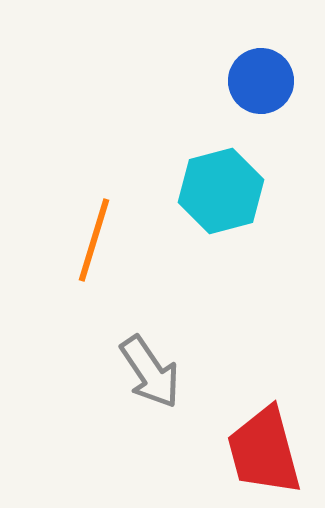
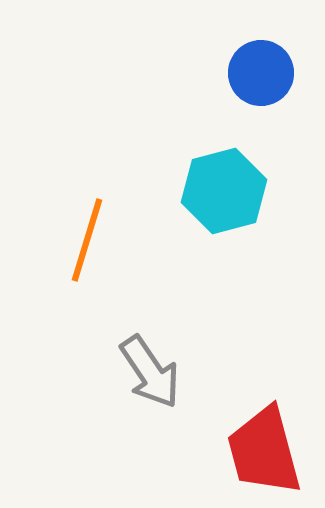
blue circle: moved 8 px up
cyan hexagon: moved 3 px right
orange line: moved 7 px left
